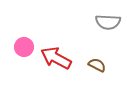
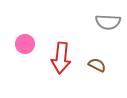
pink circle: moved 1 px right, 3 px up
red arrow: moved 5 px right; rotated 112 degrees counterclockwise
